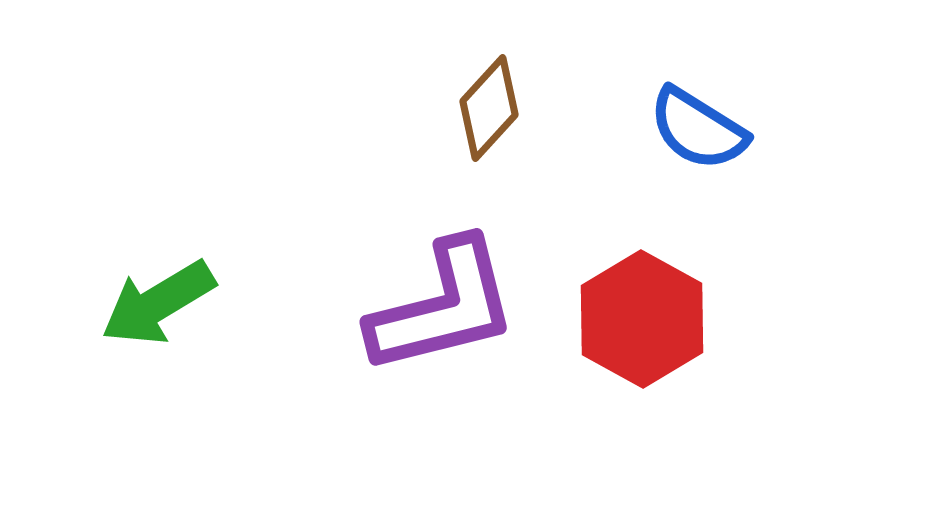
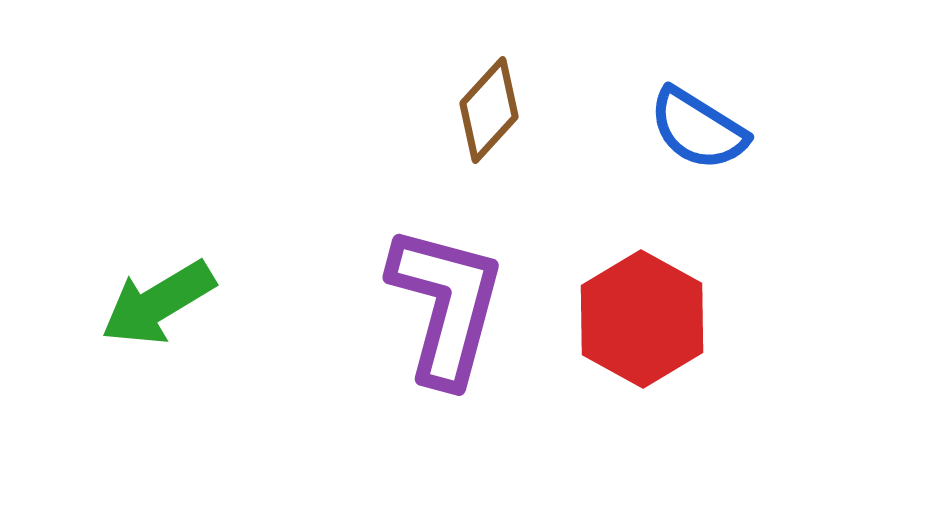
brown diamond: moved 2 px down
purple L-shape: moved 3 px right, 2 px up; rotated 61 degrees counterclockwise
